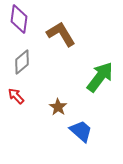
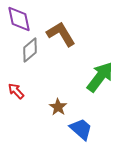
purple diamond: rotated 20 degrees counterclockwise
gray diamond: moved 8 px right, 12 px up
red arrow: moved 5 px up
blue trapezoid: moved 2 px up
